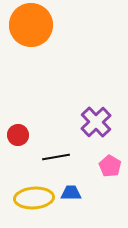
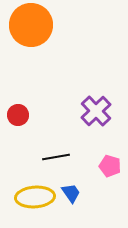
purple cross: moved 11 px up
red circle: moved 20 px up
pink pentagon: rotated 15 degrees counterclockwise
blue trapezoid: rotated 55 degrees clockwise
yellow ellipse: moved 1 px right, 1 px up
